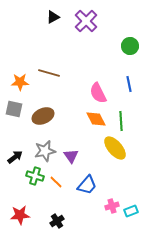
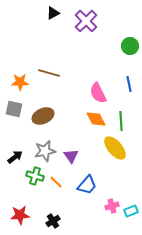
black triangle: moved 4 px up
black cross: moved 4 px left
